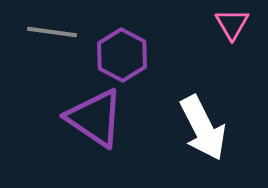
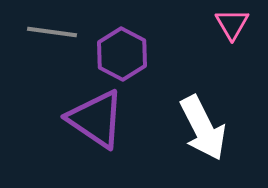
purple hexagon: moved 1 px up
purple triangle: moved 1 px right, 1 px down
